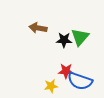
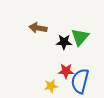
black star: moved 2 px down
blue semicircle: rotated 85 degrees clockwise
